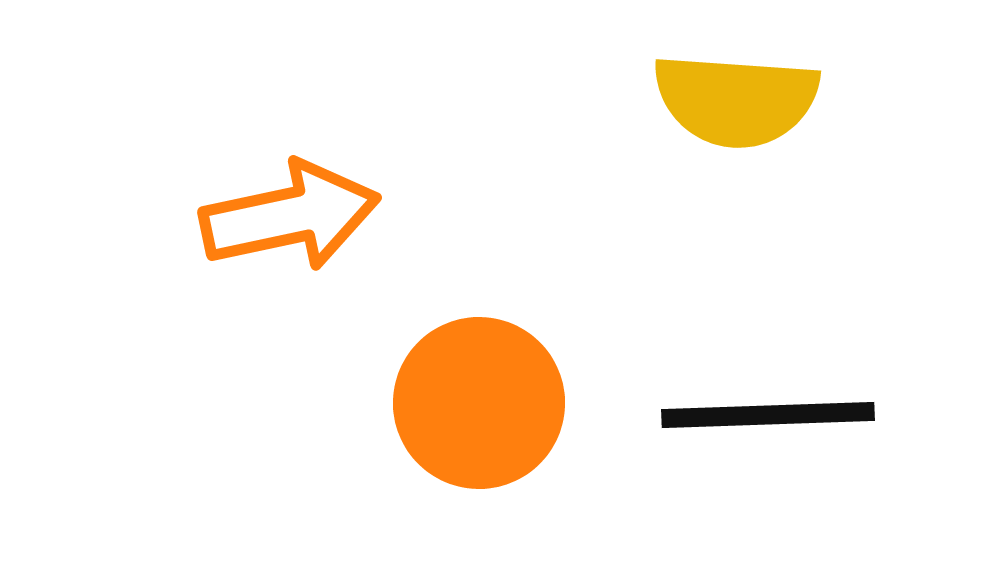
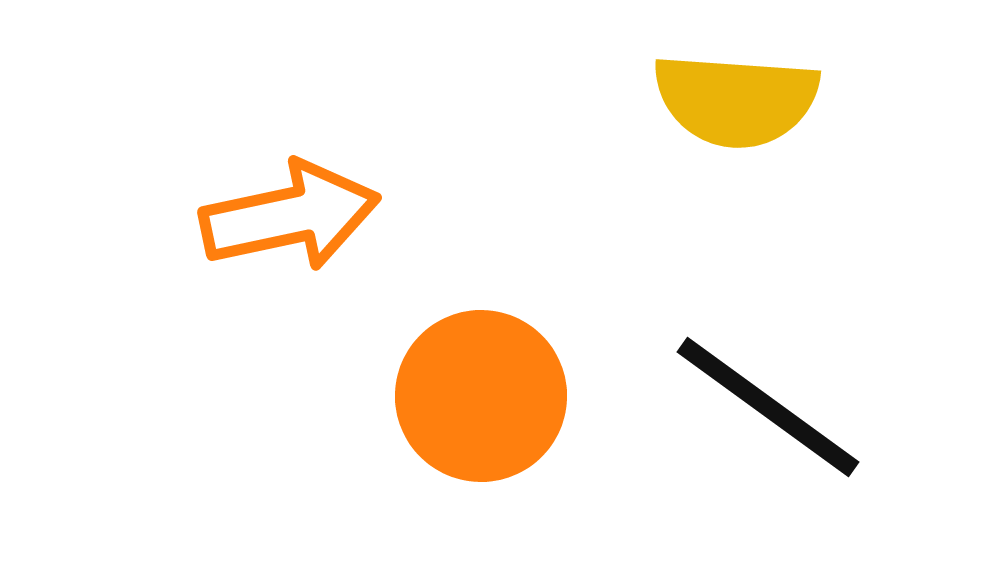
orange circle: moved 2 px right, 7 px up
black line: moved 8 px up; rotated 38 degrees clockwise
